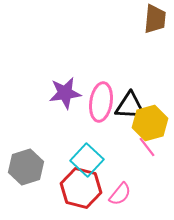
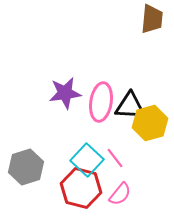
brown trapezoid: moved 3 px left
pink line: moved 32 px left, 11 px down
